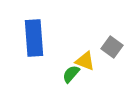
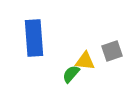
gray square: moved 4 px down; rotated 35 degrees clockwise
yellow triangle: rotated 15 degrees counterclockwise
